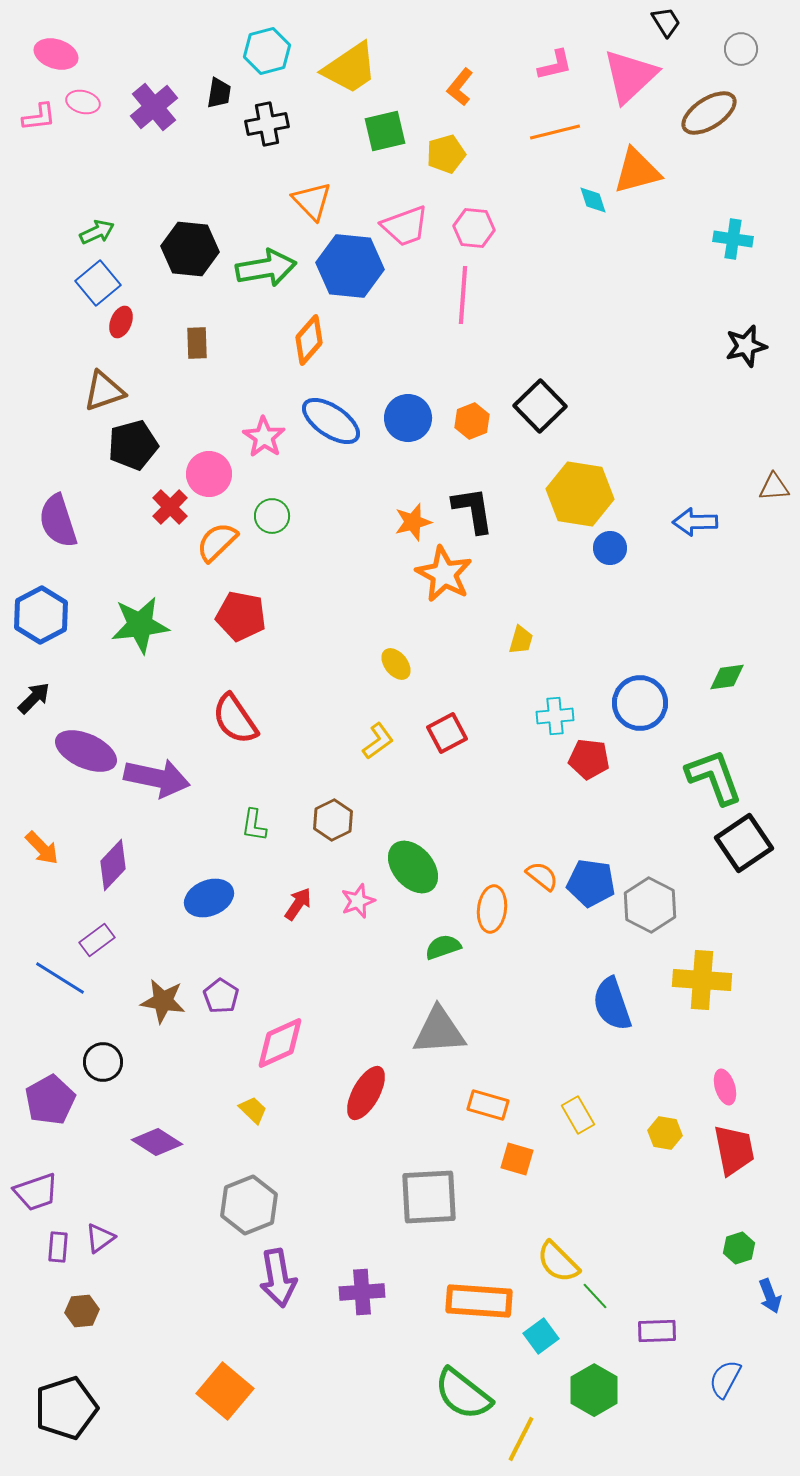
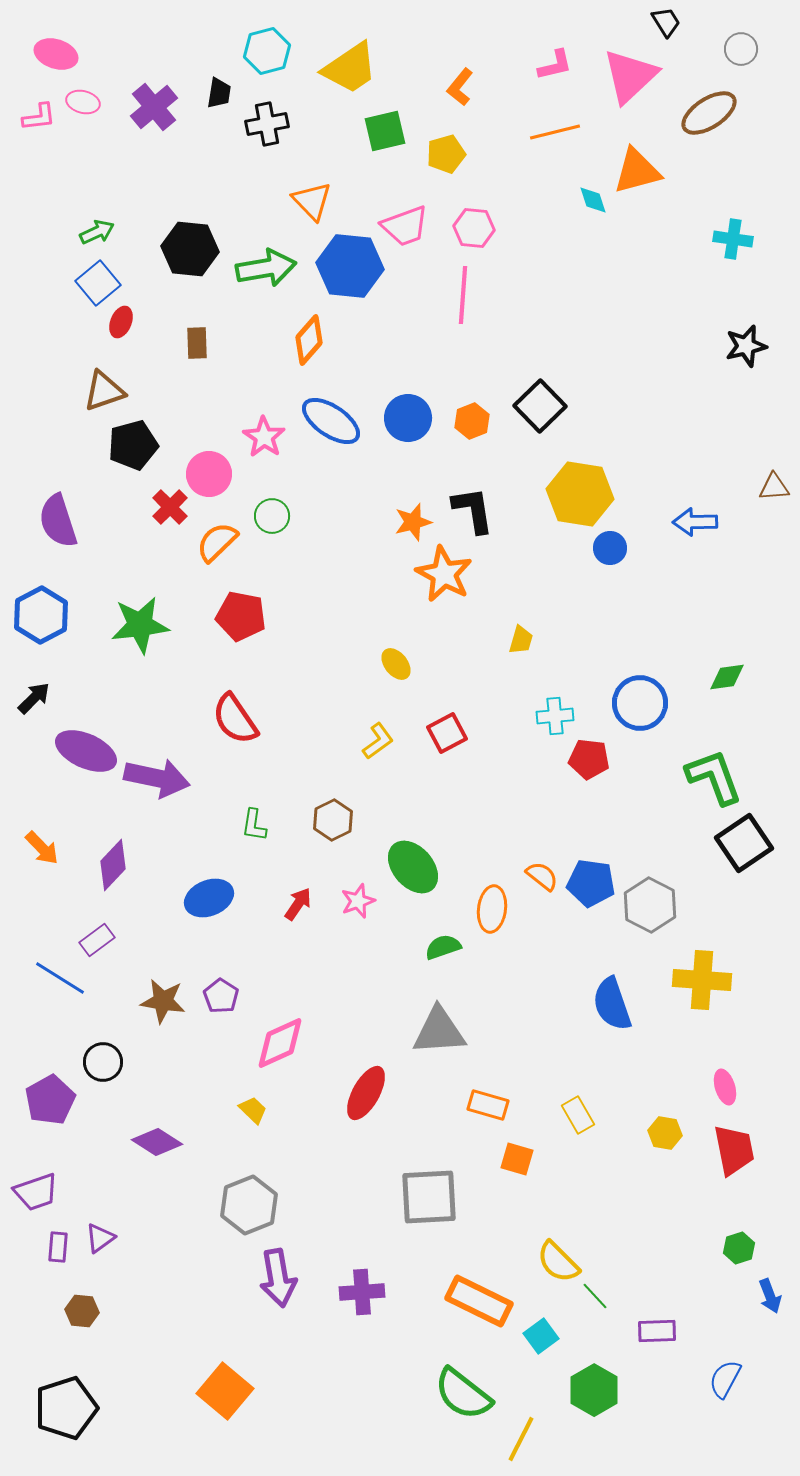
orange rectangle at (479, 1301): rotated 22 degrees clockwise
brown hexagon at (82, 1311): rotated 12 degrees clockwise
